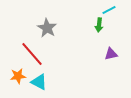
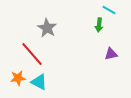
cyan line: rotated 56 degrees clockwise
orange star: moved 2 px down
